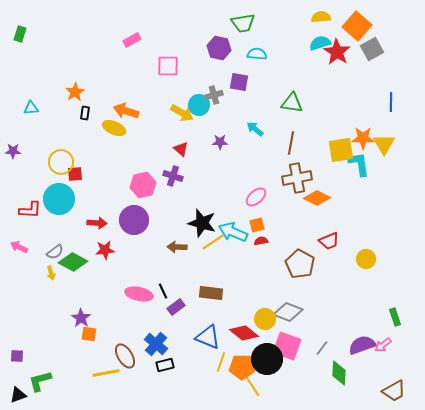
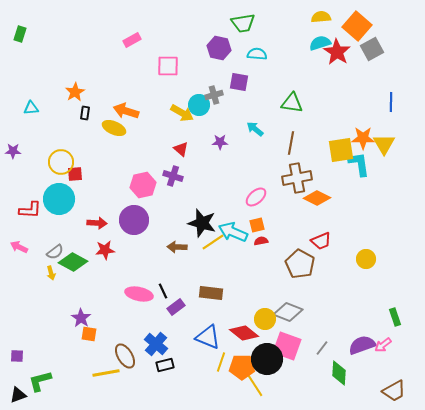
red trapezoid at (329, 241): moved 8 px left
yellow line at (251, 384): moved 3 px right
